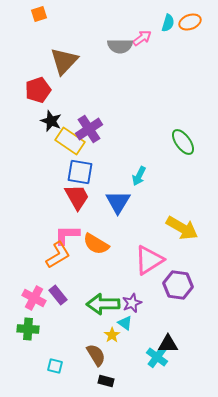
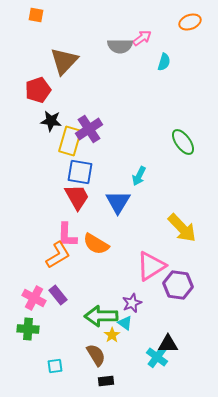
orange square: moved 3 px left, 1 px down; rotated 28 degrees clockwise
cyan semicircle: moved 4 px left, 39 px down
black star: rotated 15 degrees counterclockwise
yellow rectangle: rotated 72 degrees clockwise
yellow arrow: rotated 16 degrees clockwise
pink L-shape: rotated 88 degrees counterclockwise
pink triangle: moved 2 px right, 6 px down
green arrow: moved 2 px left, 12 px down
cyan square: rotated 21 degrees counterclockwise
black rectangle: rotated 21 degrees counterclockwise
